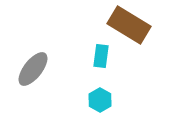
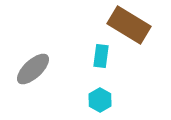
gray ellipse: rotated 9 degrees clockwise
